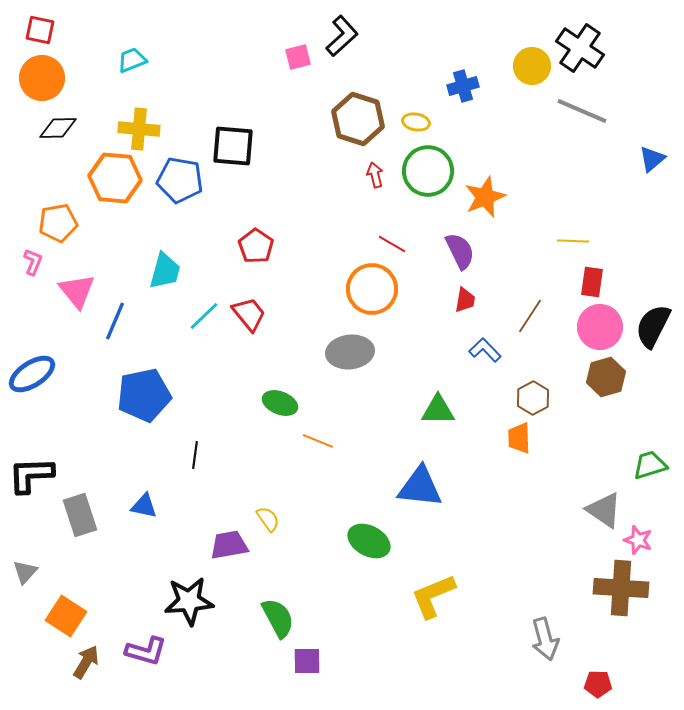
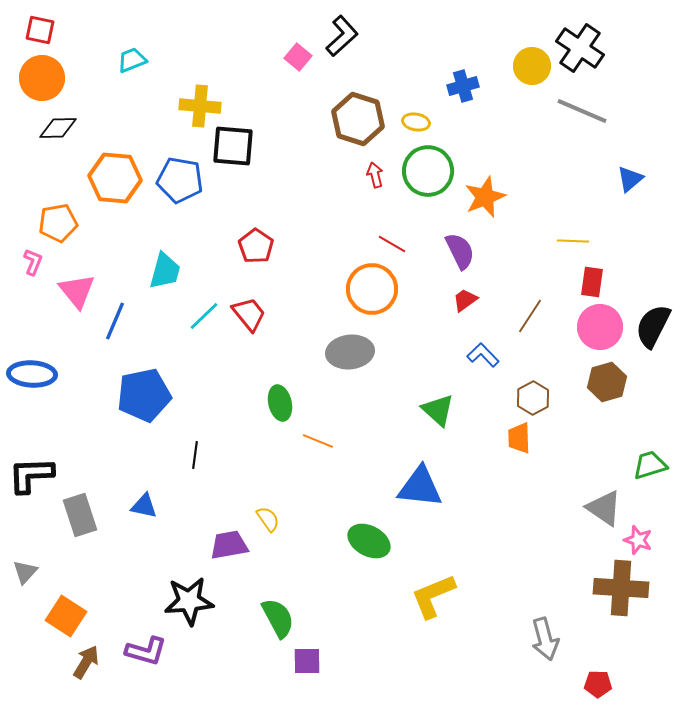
pink square at (298, 57): rotated 36 degrees counterclockwise
yellow cross at (139, 129): moved 61 px right, 23 px up
blue triangle at (652, 159): moved 22 px left, 20 px down
red trapezoid at (465, 300): rotated 136 degrees counterclockwise
blue L-shape at (485, 350): moved 2 px left, 5 px down
blue ellipse at (32, 374): rotated 36 degrees clockwise
brown hexagon at (606, 377): moved 1 px right, 5 px down
green ellipse at (280, 403): rotated 56 degrees clockwise
green triangle at (438, 410): rotated 42 degrees clockwise
gray triangle at (604, 510): moved 2 px up
